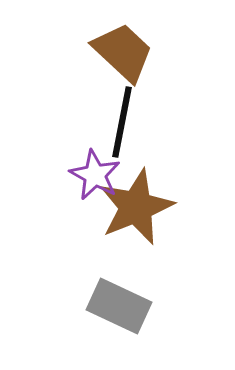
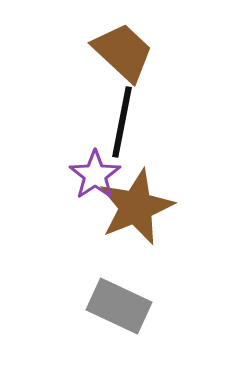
purple star: rotated 9 degrees clockwise
